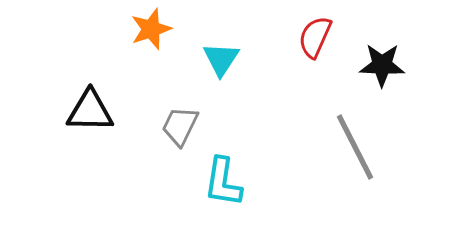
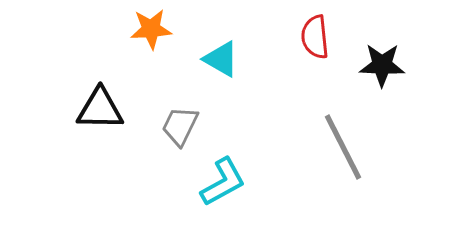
orange star: rotated 15 degrees clockwise
red semicircle: rotated 30 degrees counterclockwise
cyan triangle: rotated 33 degrees counterclockwise
black triangle: moved 10 px right, 2 px up
gray line: moved 12 px left
cyan L-shape: rotated 128 degrees counterclockwise
